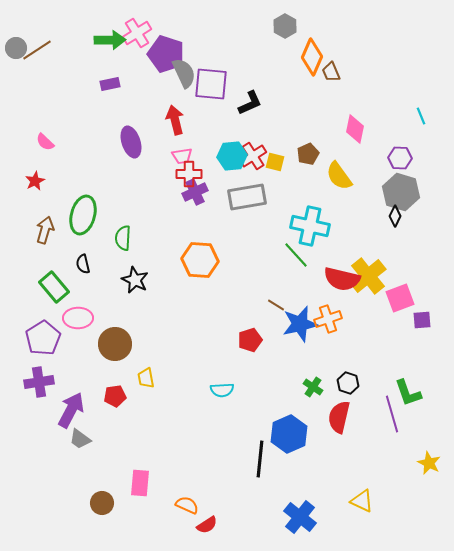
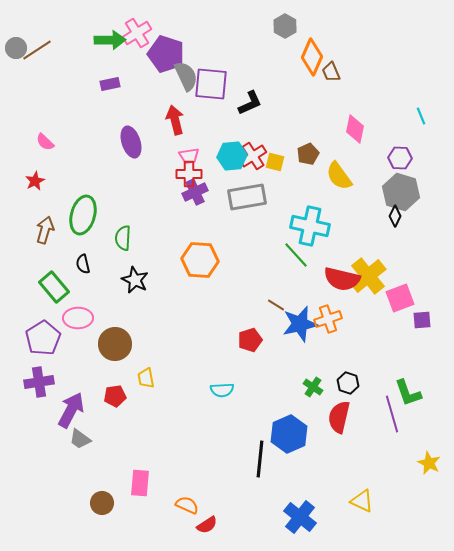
gray semicircle at (184, 73): moved 2 px right, 3 px down
pink trapezoid at (182, 156): moved 7 px right
